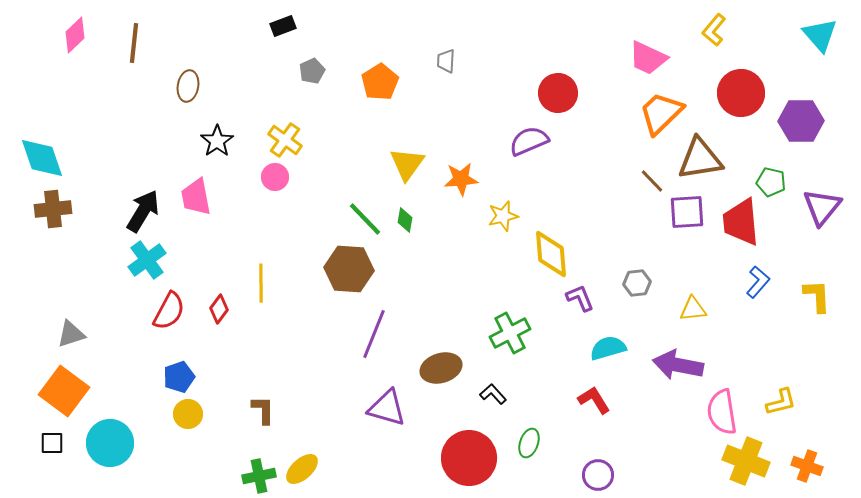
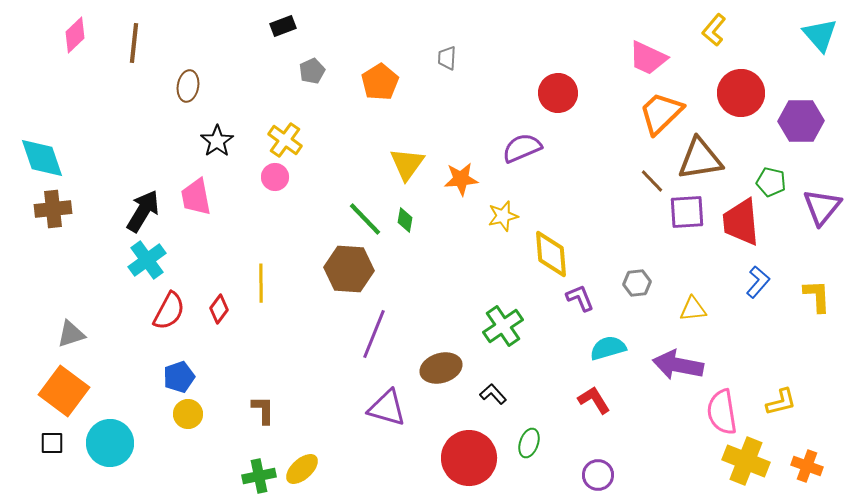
gray trapezoid at (446, 61): moved 1 px right, 3 px up
purple semicircle at (529, 141): moved 7 px left, 7 px down
green cross at (510, 333): moved 7 px left, 7 px up; rotated 6 degrees counterclockwise
